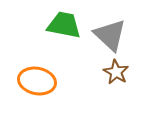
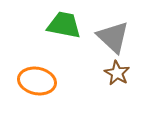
gray triangle: moved 3 px right, 2 px down
brown star: moved 1 px right, 1 px down
